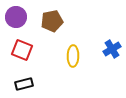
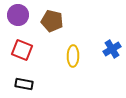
purple circle: moved 2 px right, 2 px up
brown pentagon: rotated 25 degrees clockwise
black rectangle: rotated 24 degrees clockwise
